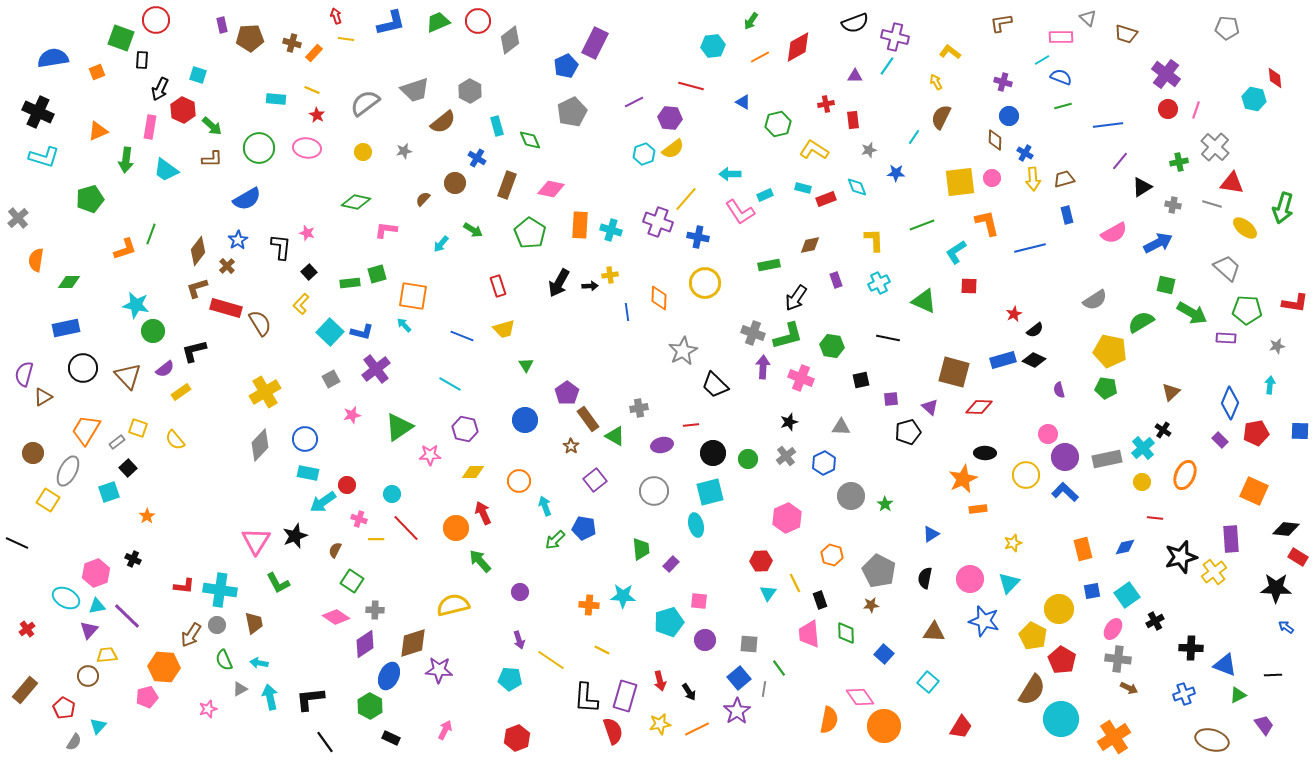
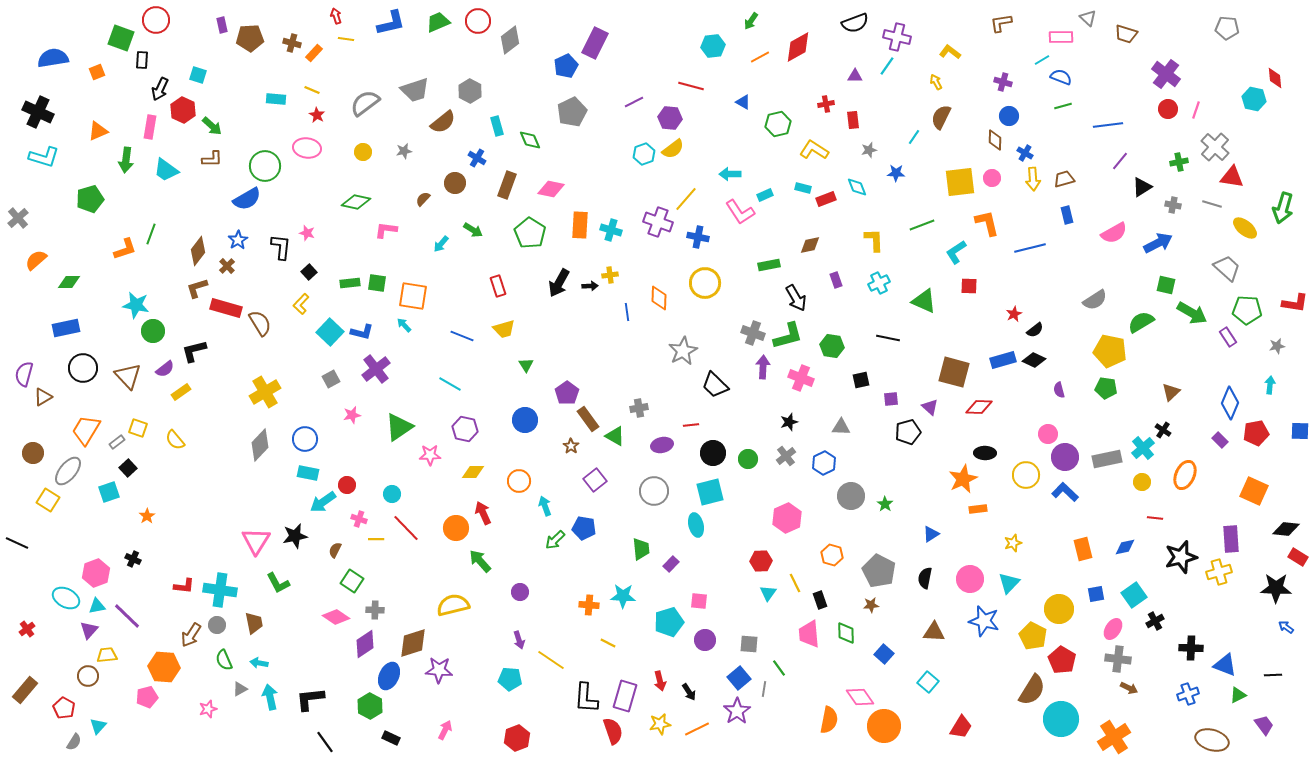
purple cross at (895, 37): moved 2 px right
green circle at (259, 148): moved 6 px right, 18 px down
red triangle at (1232, 183): moved 6 px up
orange semicircle at (36, 260): rotated 40 degrees clockwise
green square at (377, 274): moved 9 px down; rotated 24 degrees clockwise
black arrow at (796, 298): rotated 64 degrees counterclockwise
purple rectangle at (1226, 338): moved 2 px right, 1 px up; rotated 54 degrees clockwise
gray ellipse at (68, 471): rotated 12 degrees clockwise
black star at (295, 536): rotated 10 degrees clockwise
yellow cross at (1214, 572): moved 5 px right; rotated 20 degrees clockwise
blue square at (1092, 591): moved 4 px right, 3 px down
cyan square at (1127, 595): moved 7 px right
yellow line at (602, 650): moved 6 px right, 7 px up
blue cross at (1184, 694): moved 4 px right
